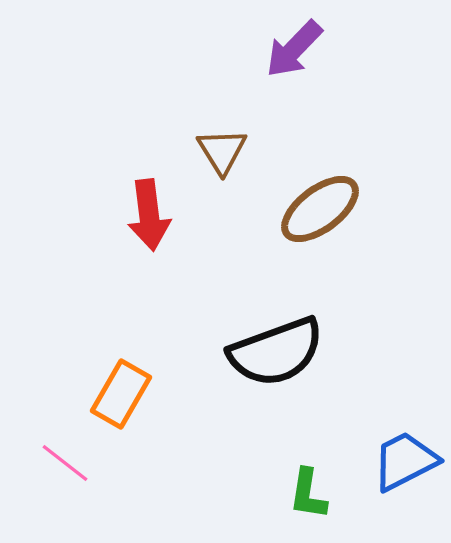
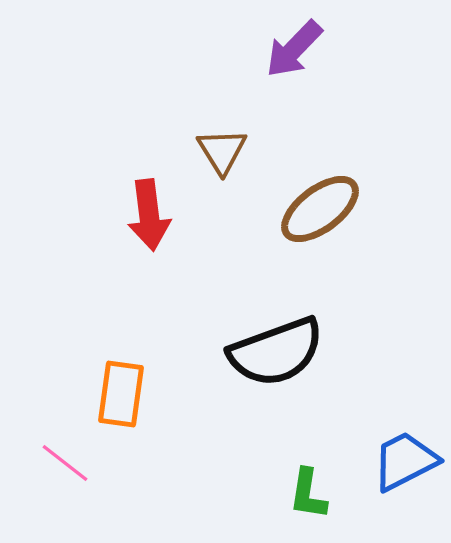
orange rectangle: rotated 22 degrees counterclockwise
